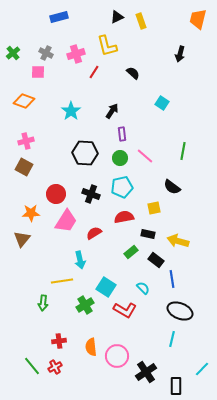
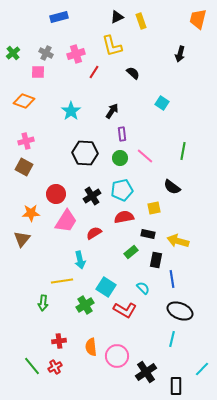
yellow L-shape at (107, 46): moved 5 px right
cyan pentagon at (122, 187): moved 3 px down
black cross at (91, 194): moved 1 px right, 2 px down; rotated 36 degrees clockwise
black rectangle at (156, 260): rotated 63 degrees clockwise
